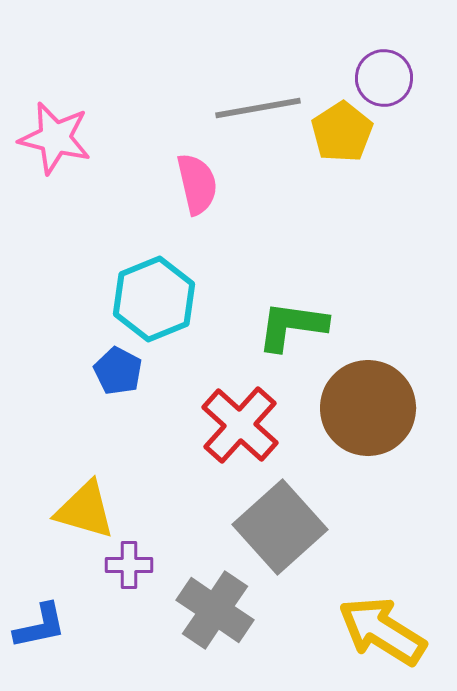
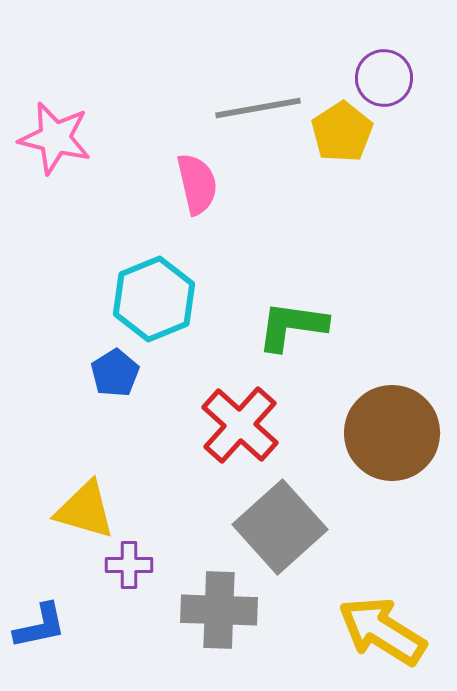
blue pentagon: moved 3 px left, 2 px down; rotated 12 degrees clockwise
brown circle: moved 24 px right, 25 px down
gray cross: moved 4 px right; rotated 32 degrees counterclockwise
